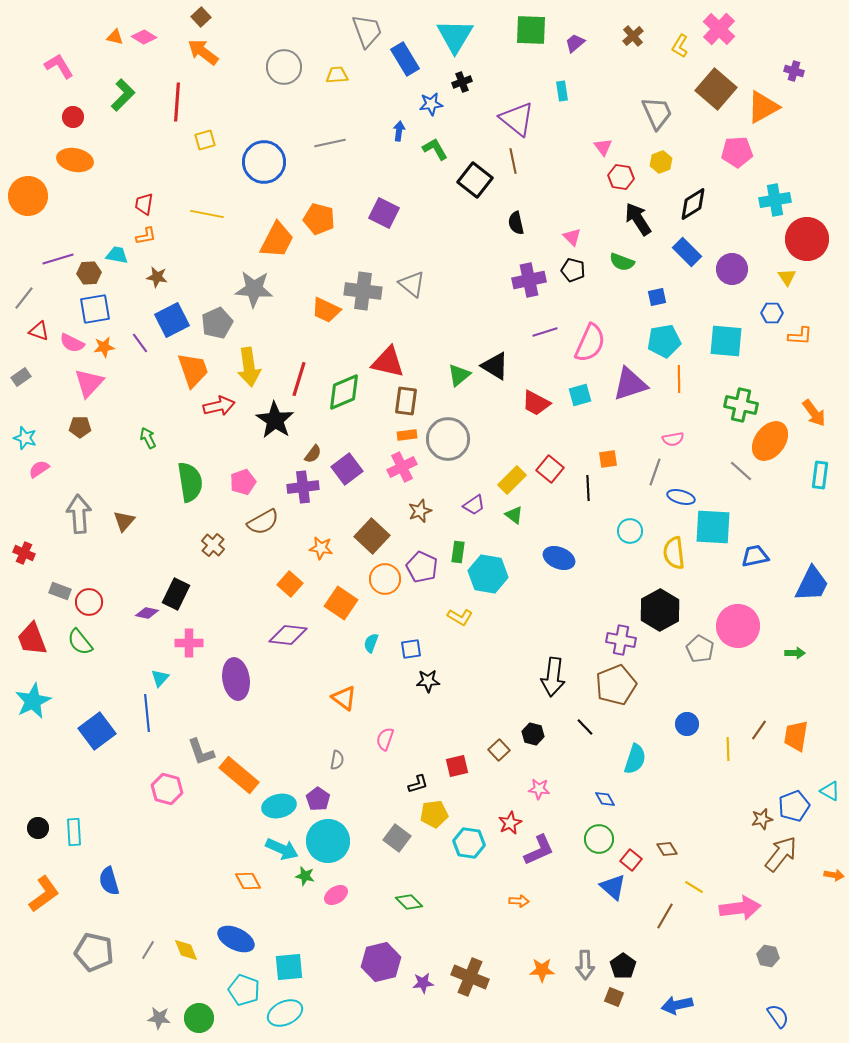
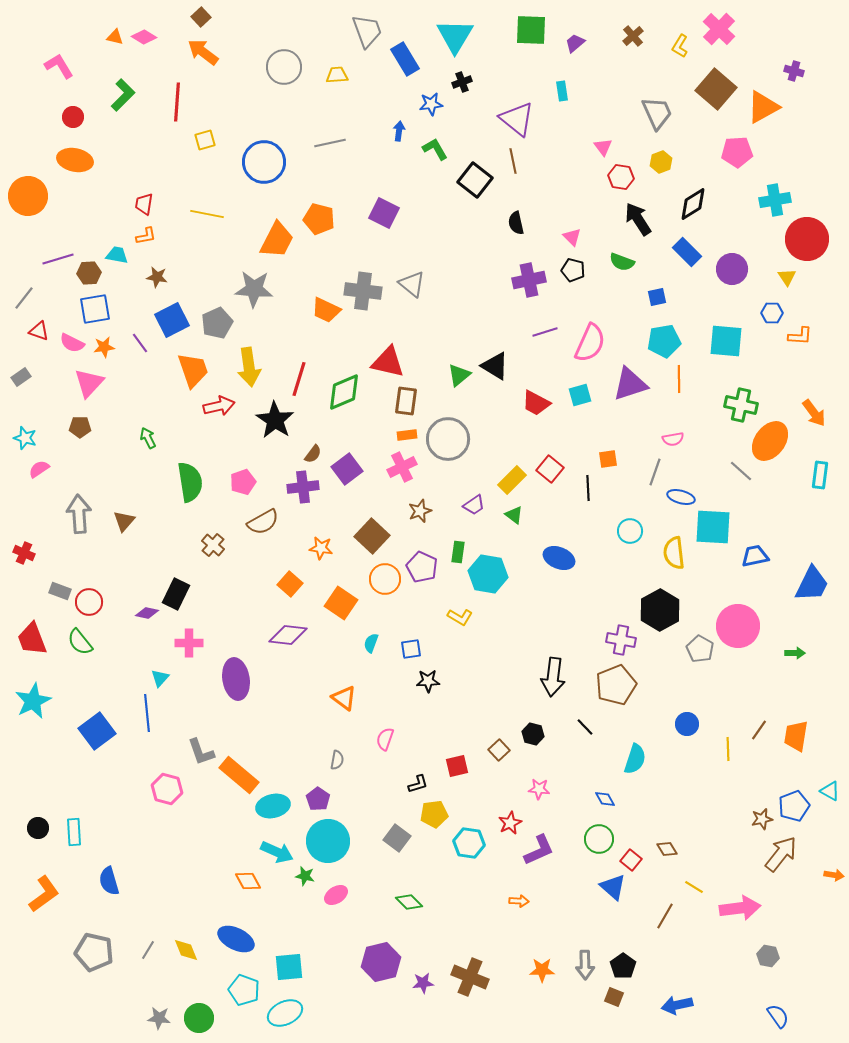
cyan ellipse at (279, 806): moved 6 px left
cyan arrow at (282, 849): moved 5 px left, 3 px down
